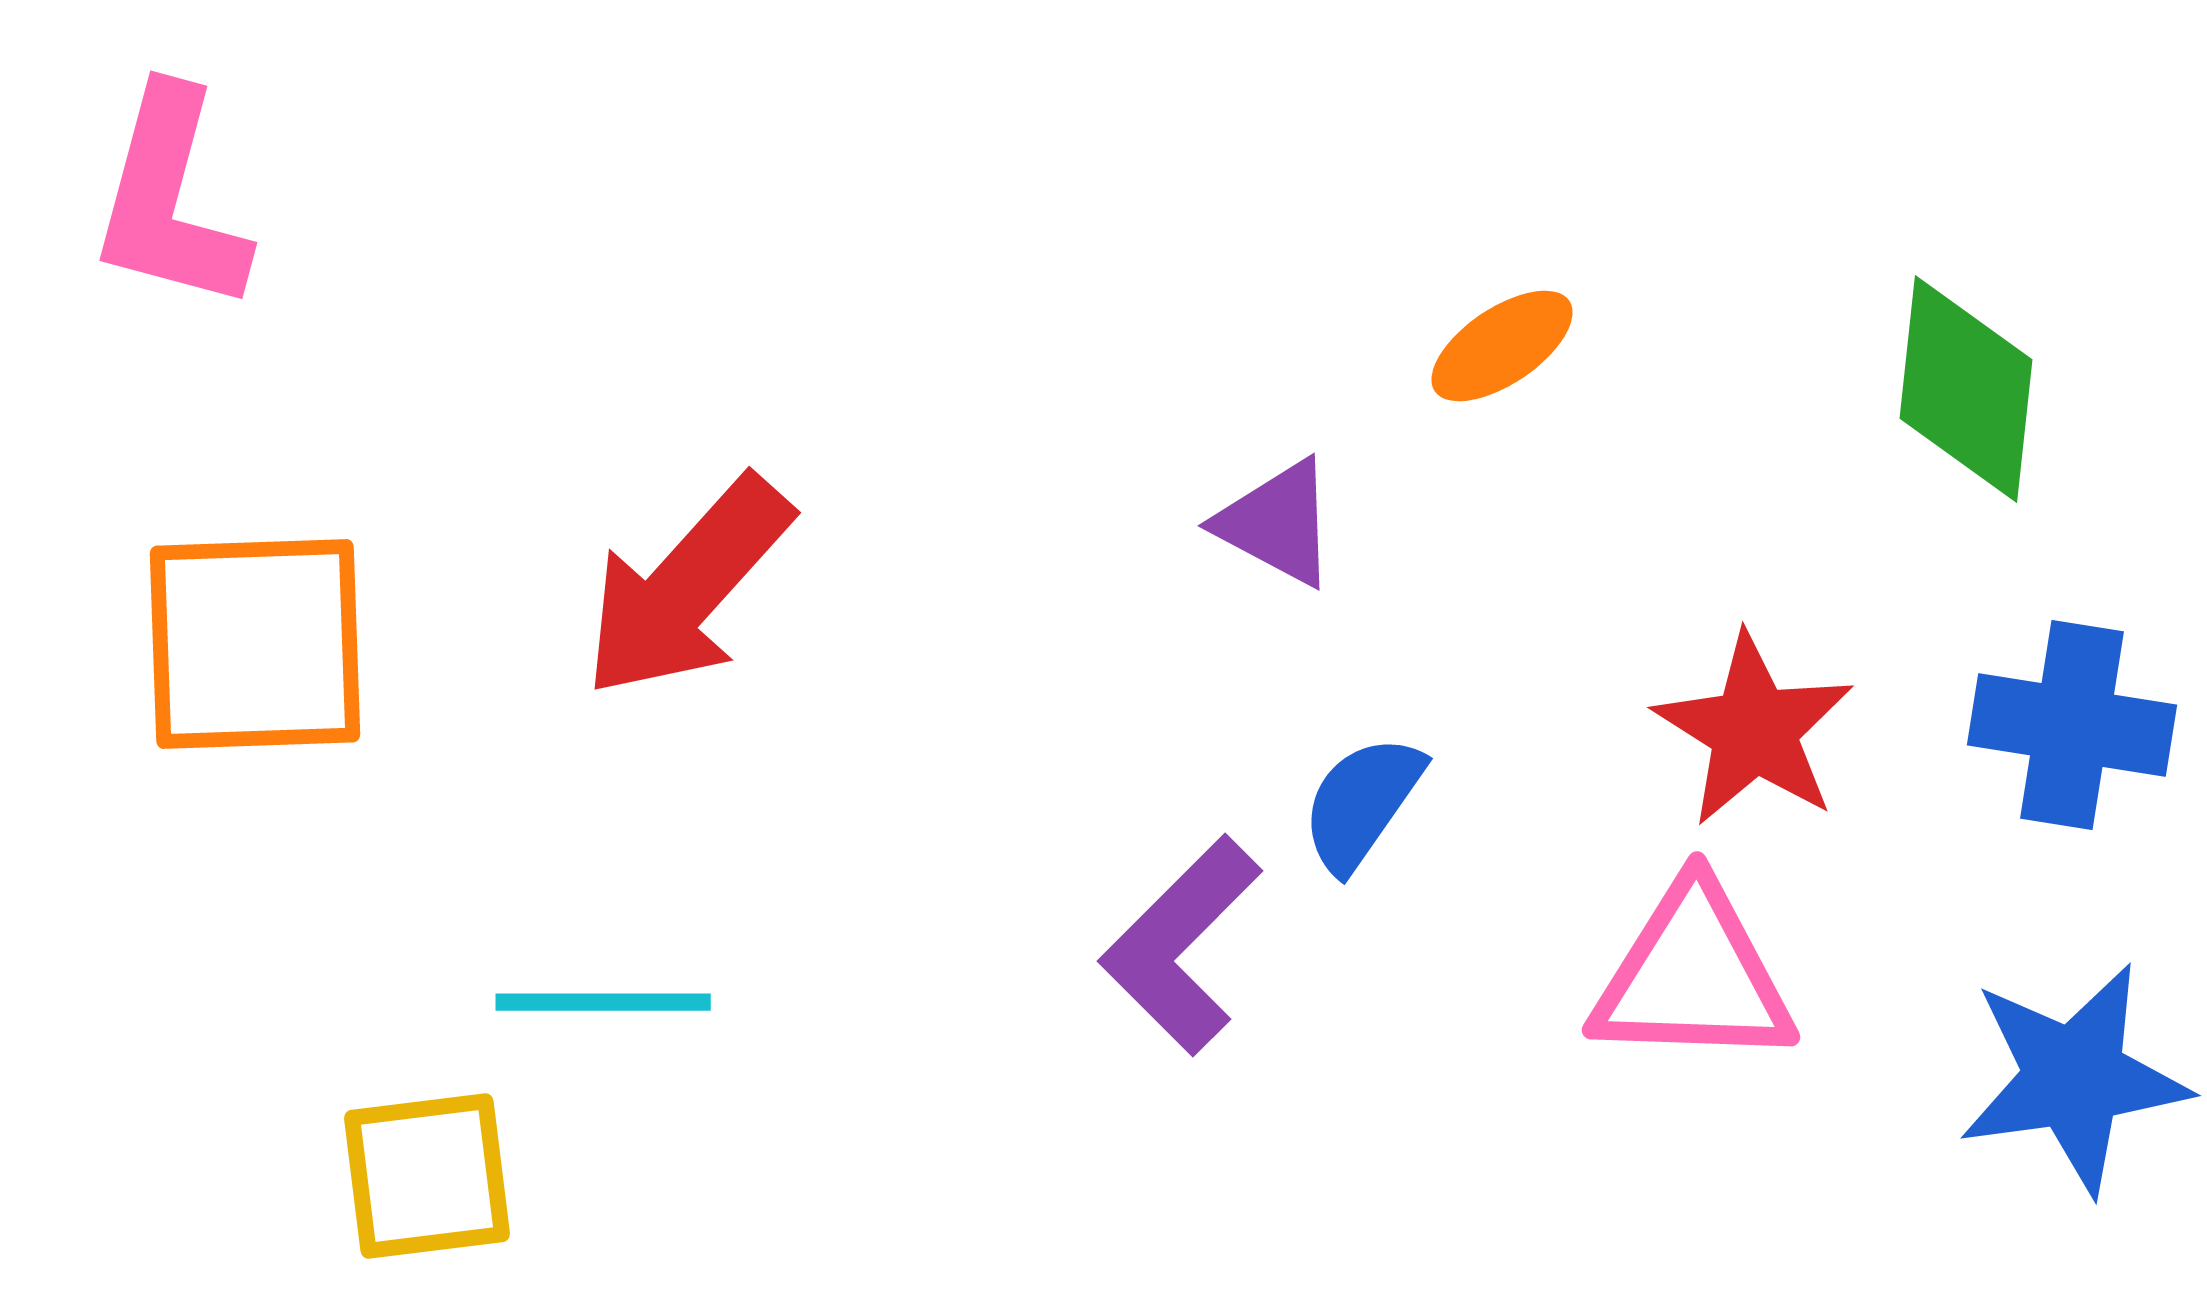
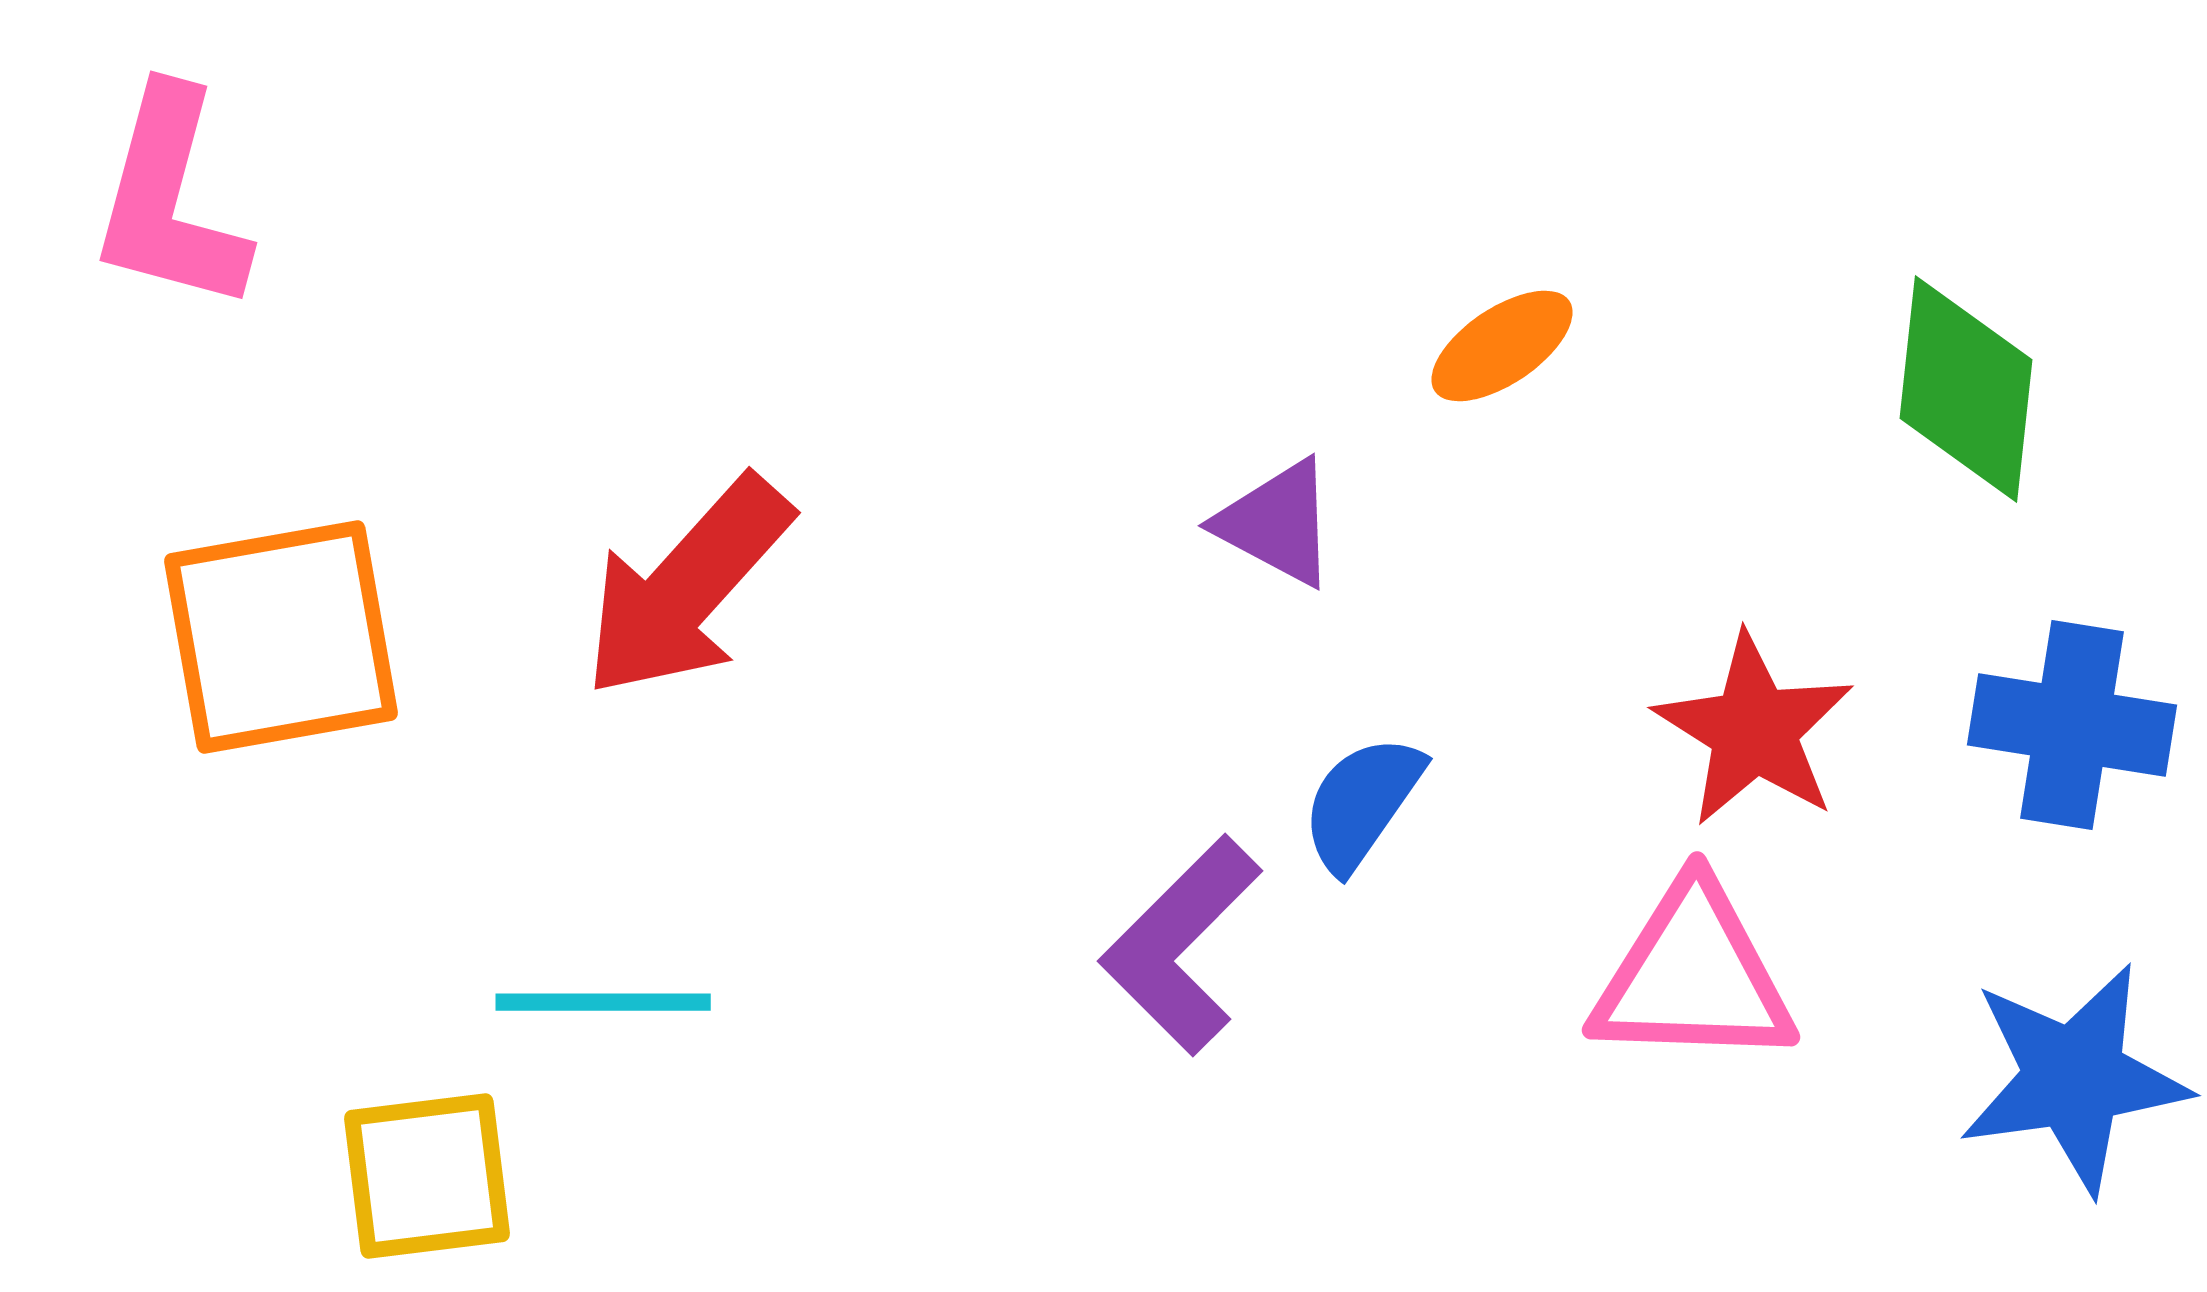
orange square: moved 26 px right, 7 px up; rotated 8 degrees counterclockwise
